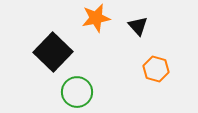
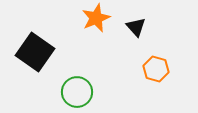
orange star: rotated 12 degrees counterclockwise
black triangle: moved 2 px left, 1 px down
black square: moved 18 px left; rotated 9 degrees counterclockwise
